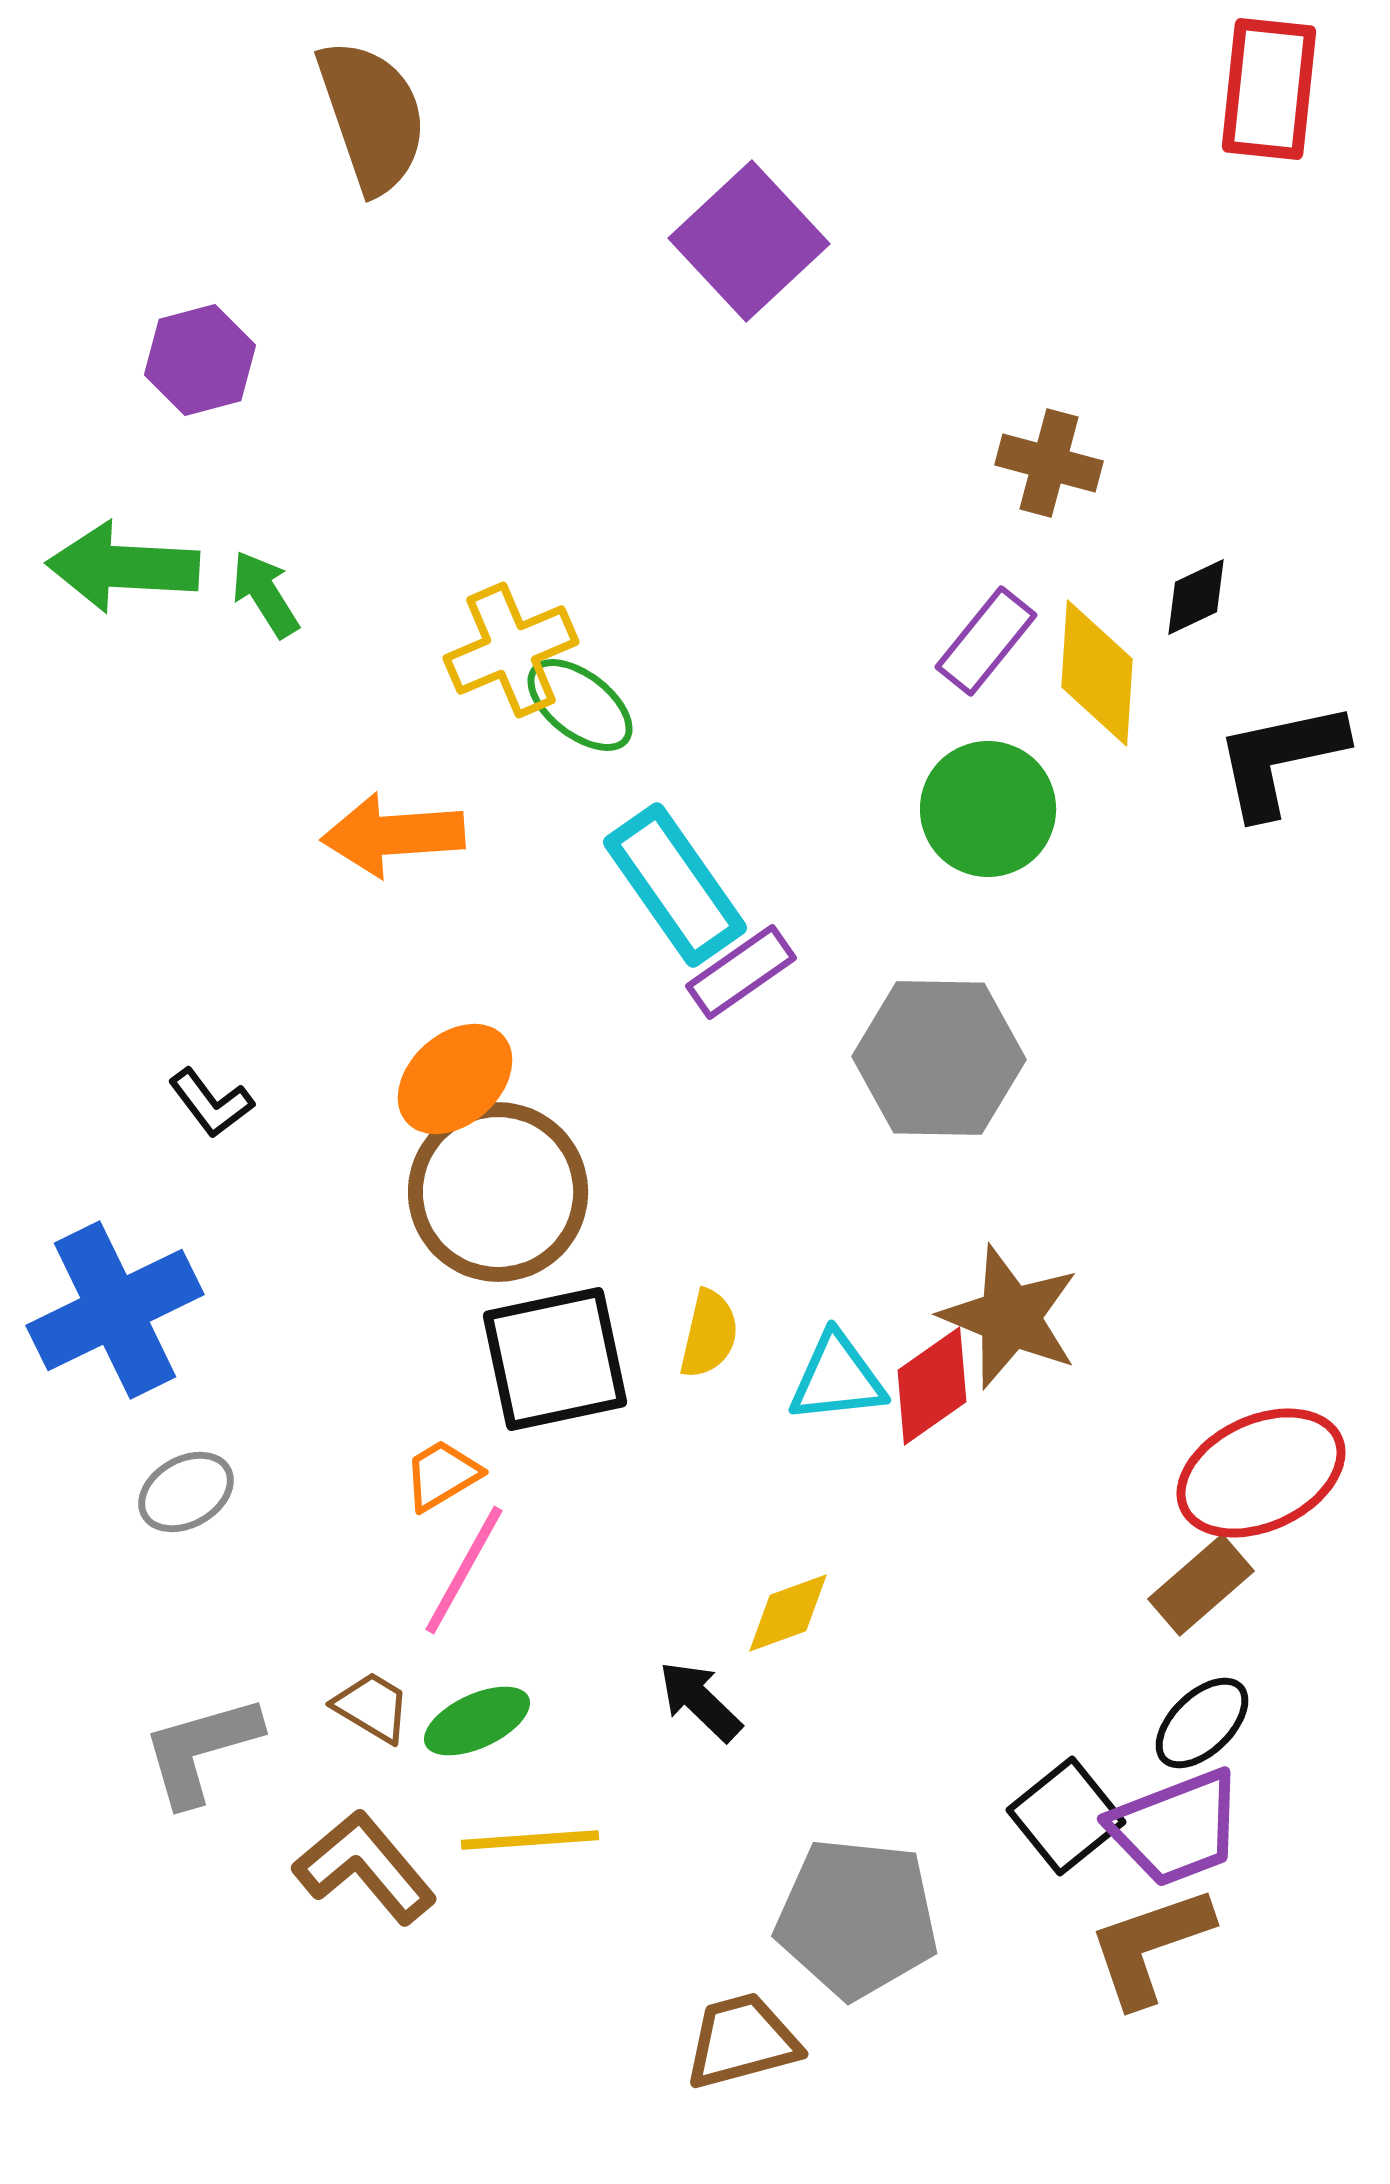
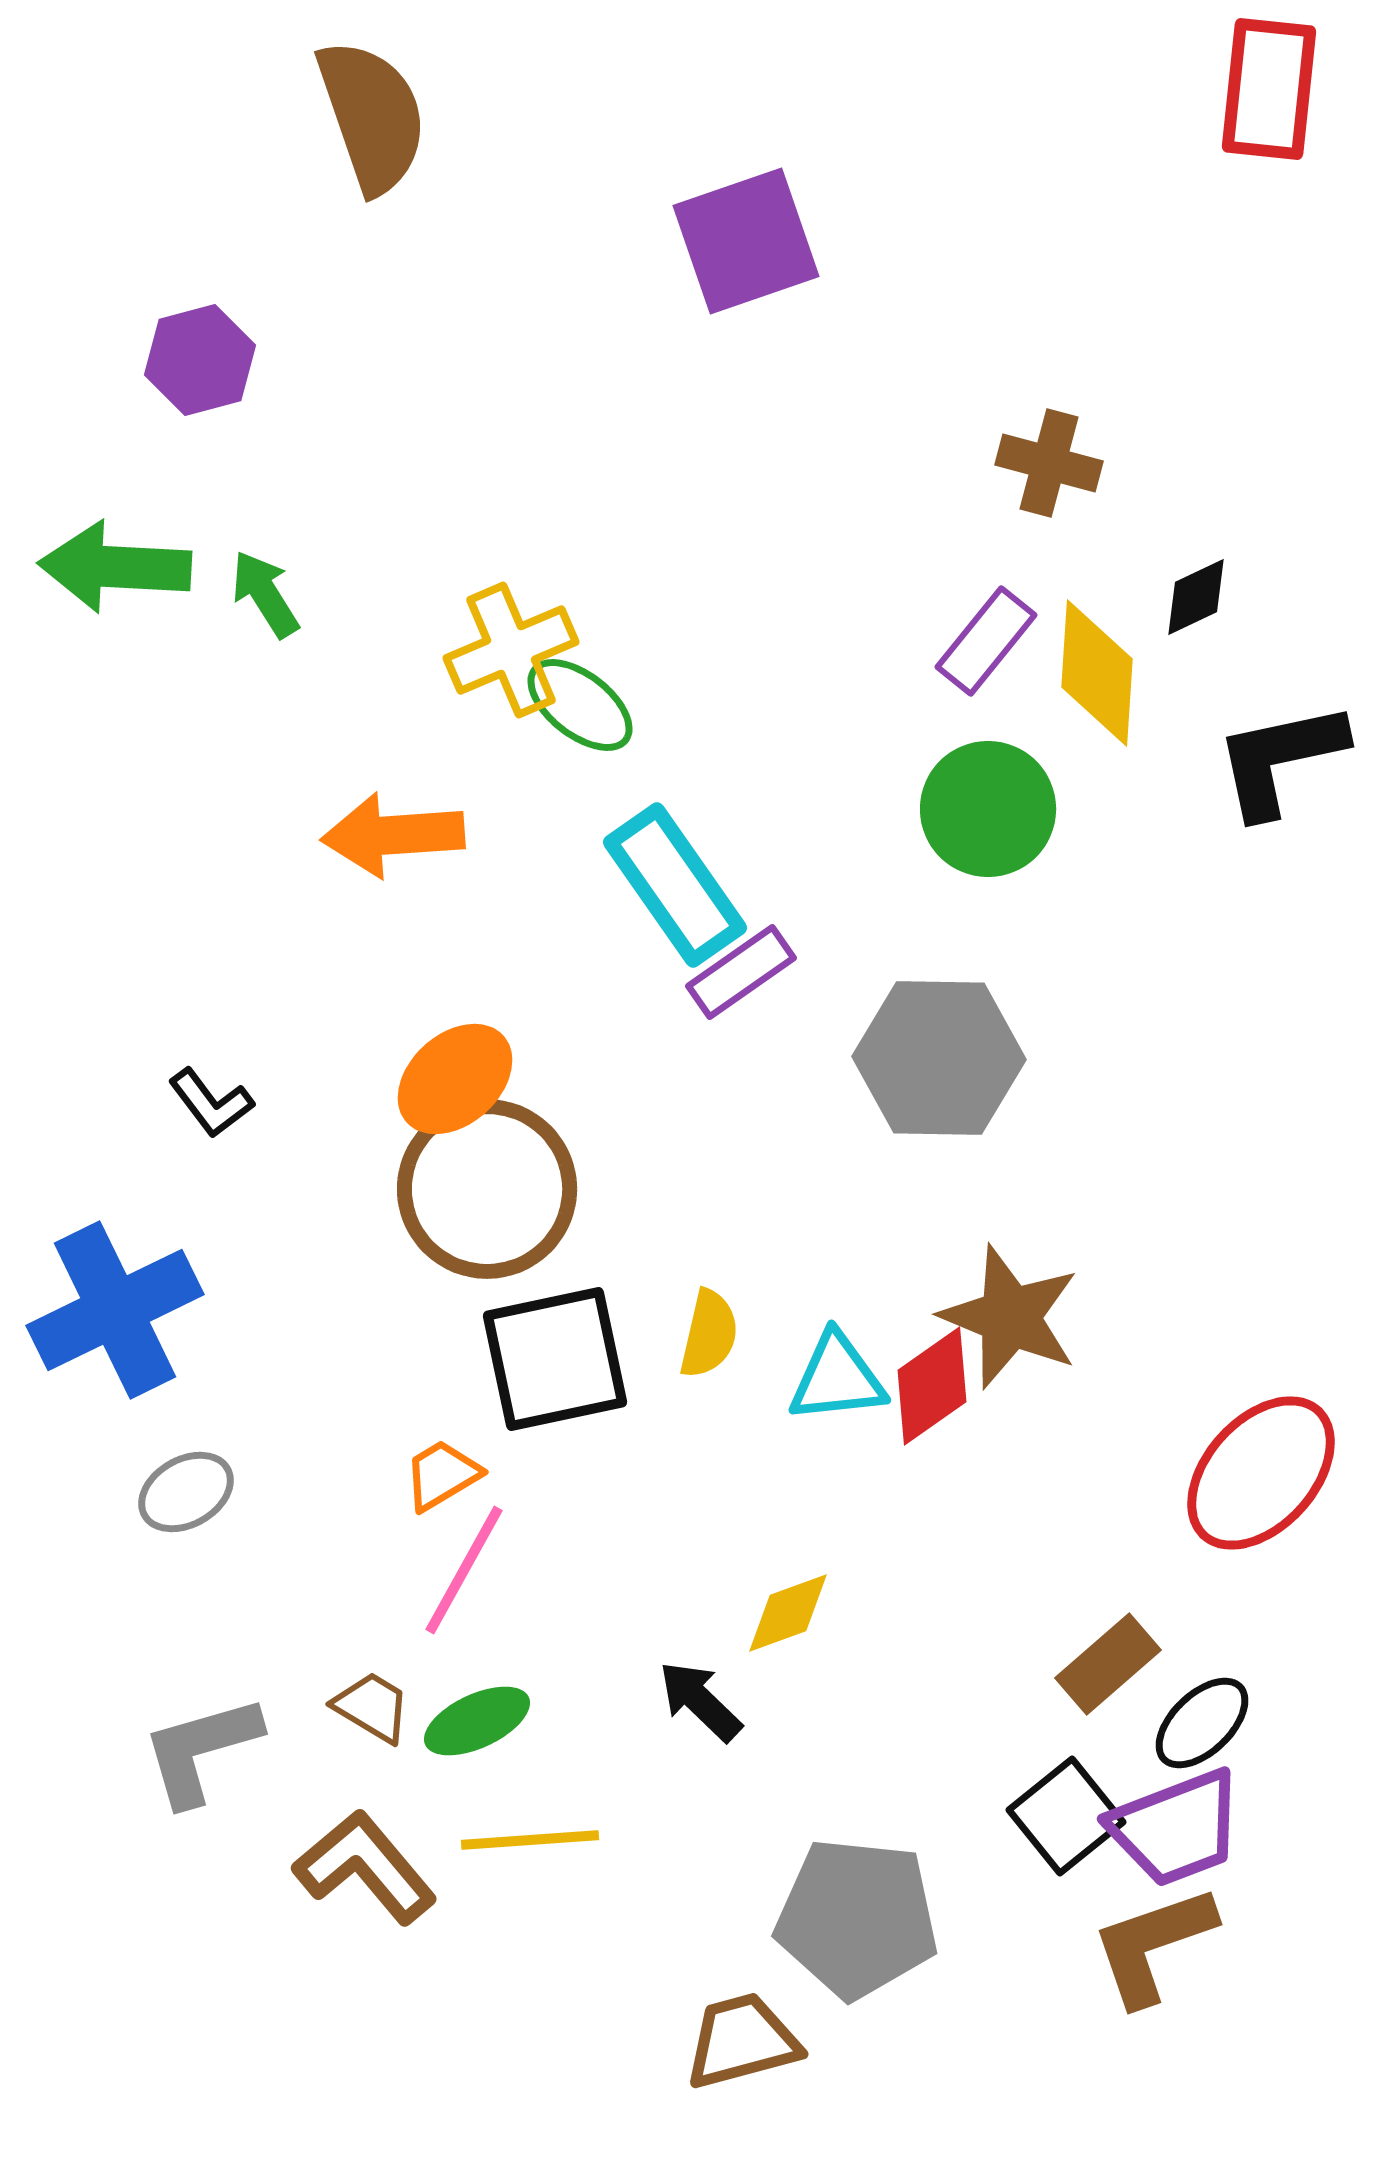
purple square at (749, 241): moved 3 px left; rotated 24 degrees clockwise
green arrow at (123, 567): moved 8 px left
brown circle at (498, 1192): moved 11 px left, 3 px up
red ellipse at (1261, 1473): rotated 23 degrees counterclockwise
brown rectangle at (1201, 1585): moved 93 px left, 79 px down
brown L-shape at (1150, 1946): moved 3 px right, 1 px up
